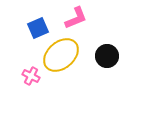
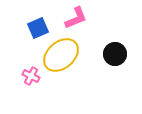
black circle: moved 8 px right, 2 px up
